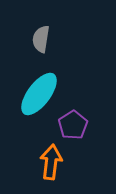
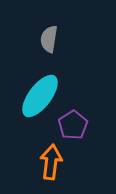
gray semicircle: moved 8 px right
cyan ellipse: moved 1 px right, 2 px down
